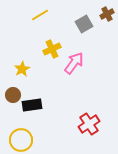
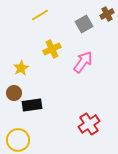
pink arrow: moved 9 px right, 1 px up
yellow star: moved 1 px left, 1 px up
brown circle: moved 1 px right, 2 px up
yellow circle: moved 3 px left
